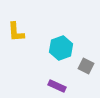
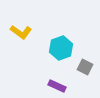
yellow L-shape: moved 5 px right; rotated 50 degrees counterclockwise
gray square: moved 1 px left, 1 px down
